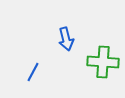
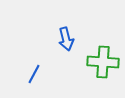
blue line: moved 1 px right, 2 px down
